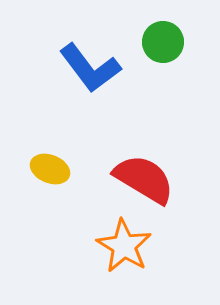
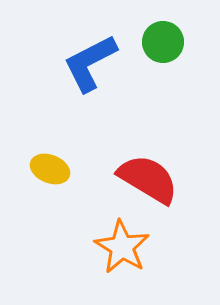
blue L-shape: moved 5 px up; rotated 100 degrees clockwise
red semicircle: moved 4 px right
orange star: moved 2 px left, 1 px down
